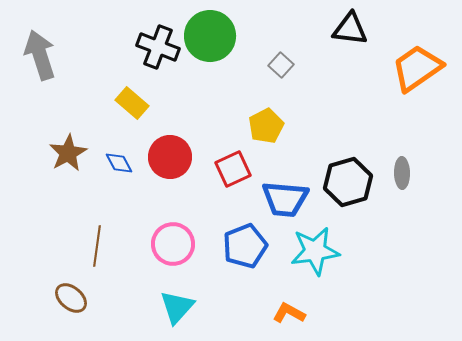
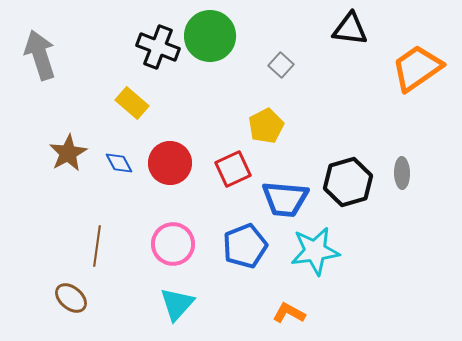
red circle: moved 6 px down
cyan triangle: moved 3 px up
